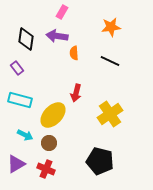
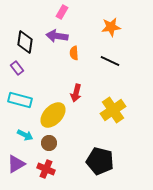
black diamond: moved 1 px left, 3 px down
yellow cross: moved 3 px right, 4 px up
